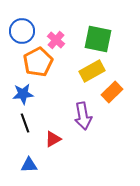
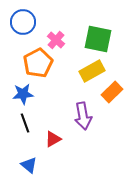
blue circle: moved 1 px right, 9 px up
orange pentagon: moved 1 px down
blue triangle: rotated 42 degrees clockwise
